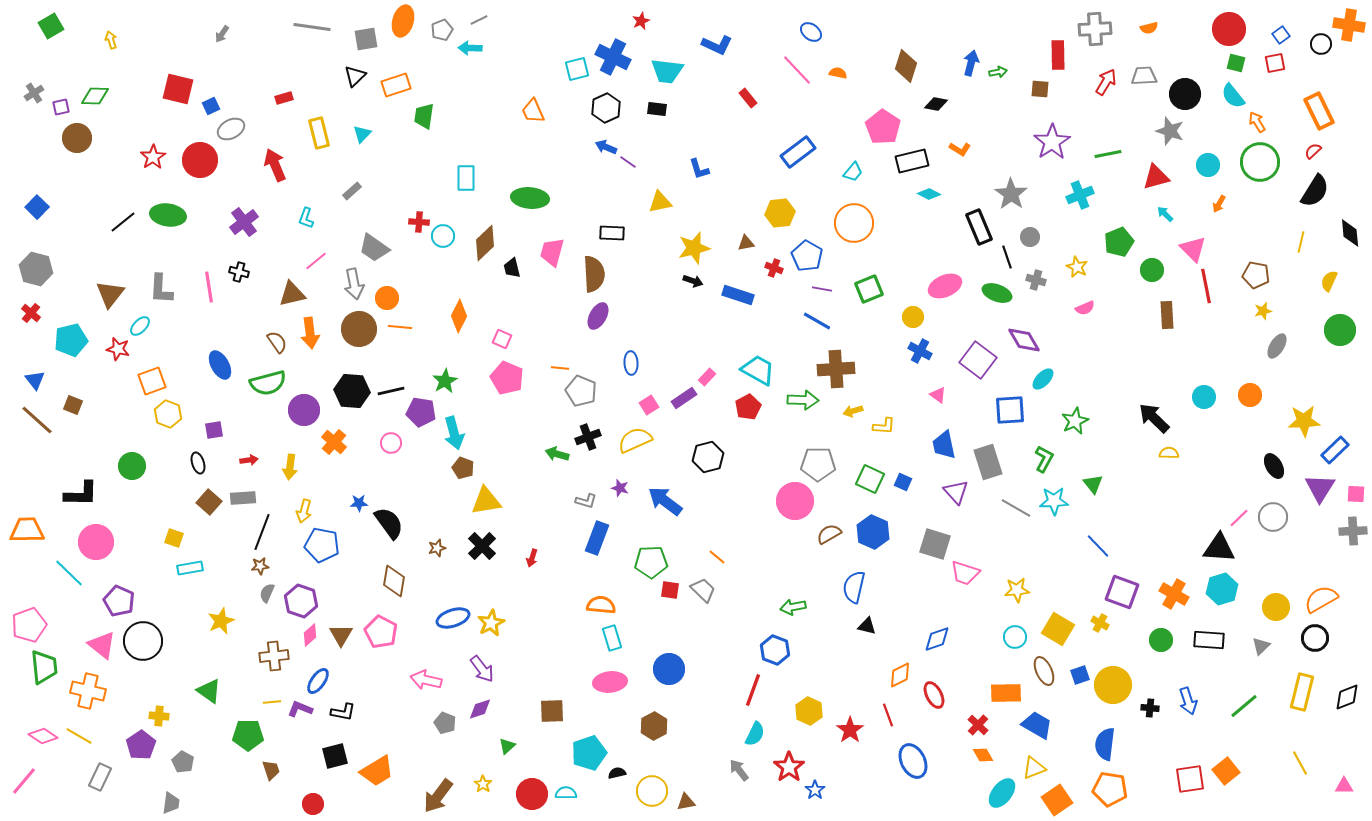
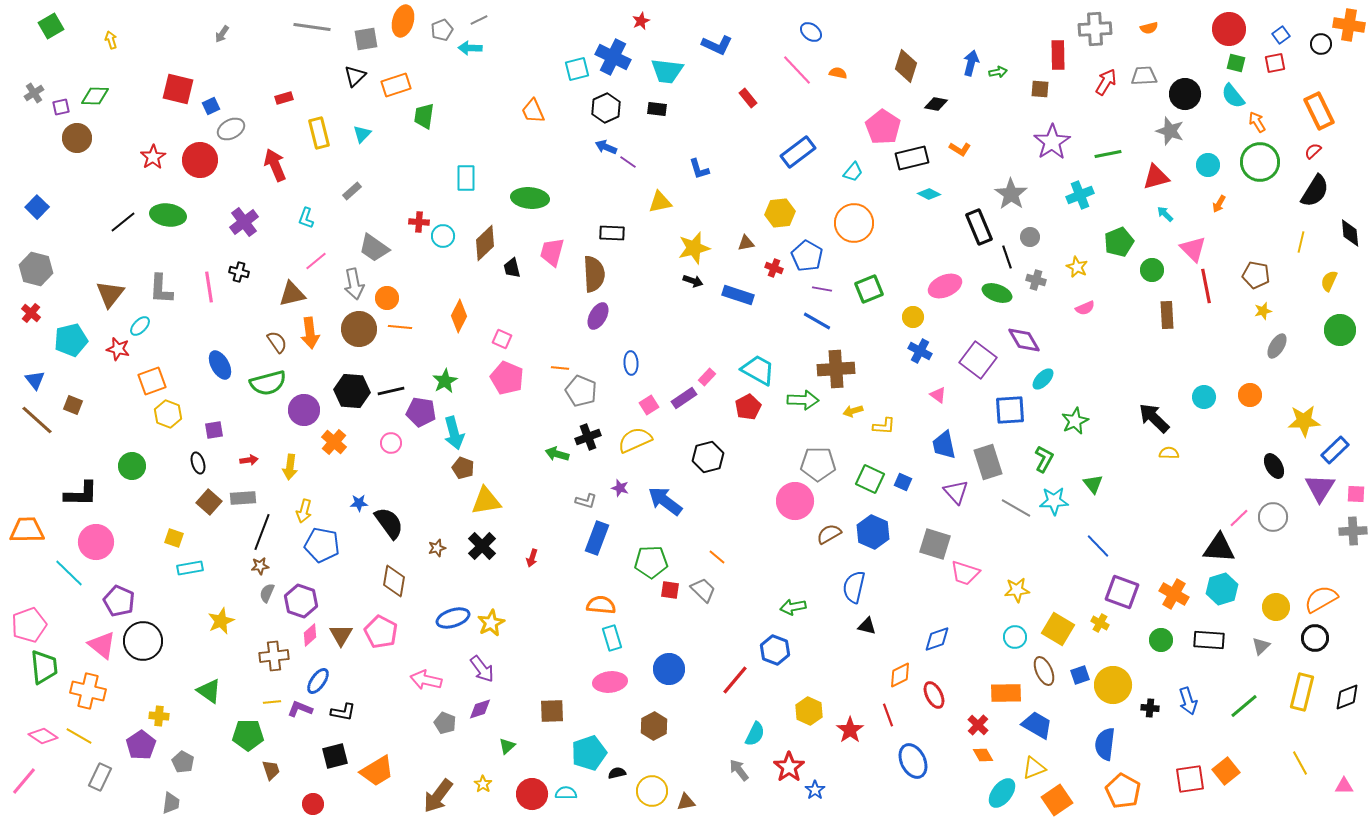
black rectangle at (912, 161): moved 3 px up
red line at (753, 690): moved 18 px left, 10 px up; rotated 20 degrees clockwise
orange pentagon at (1110, 789): moved 13 px right, 2 px down; rotated 20 degrees clockwise
